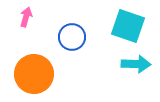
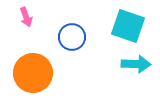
pink arrow: rotated 144 degrees clockwise
orange circle: moved 1 px left, 1 px up
